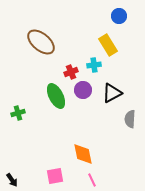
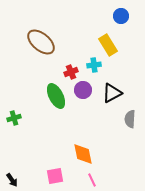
blue circle: moved 2 px right
green cross: moved 4 px left, 5 px down
